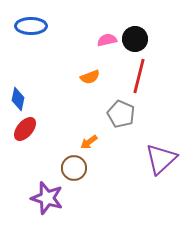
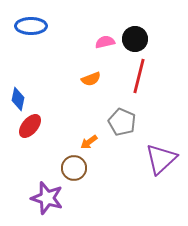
pink semicircle: moved 2 px left, 2 px down
orange semicircle: moved 1 px right, 2 px down
gray pentagon: moved 1 px right, 8 px down
red ellipse: moved 5 px right, 3 px up
